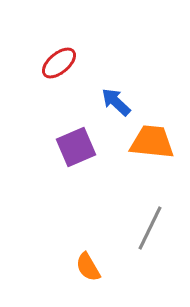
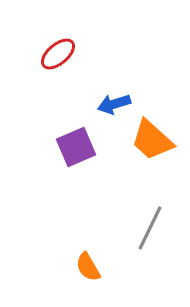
red ellipse: moved 1 px left, 9 px up
blue arrow: moved 2 px left, 2 px down; rotated 60 degrees counterclockwise
orange trapezoid: moved 2 px up; rotated 144 degrees counterclockwise
